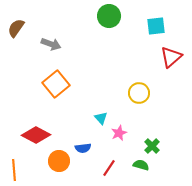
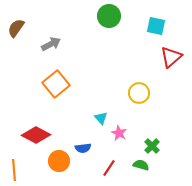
cyan square: rotated 18 degrees clockwise
gray arrow: rotated 48 degrees counterclockwise
pink star: rotated 21 degrees counterclockwise
